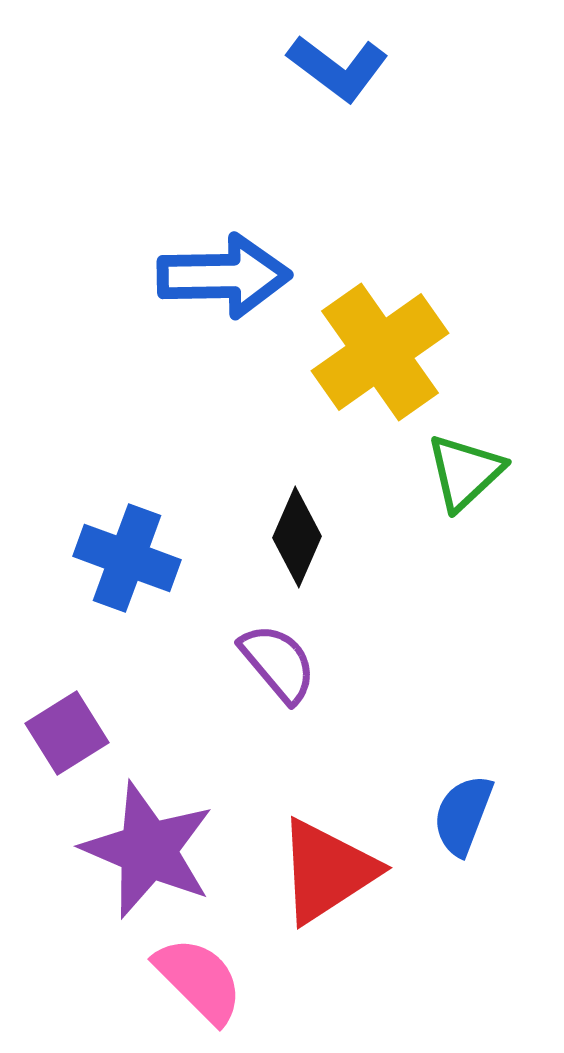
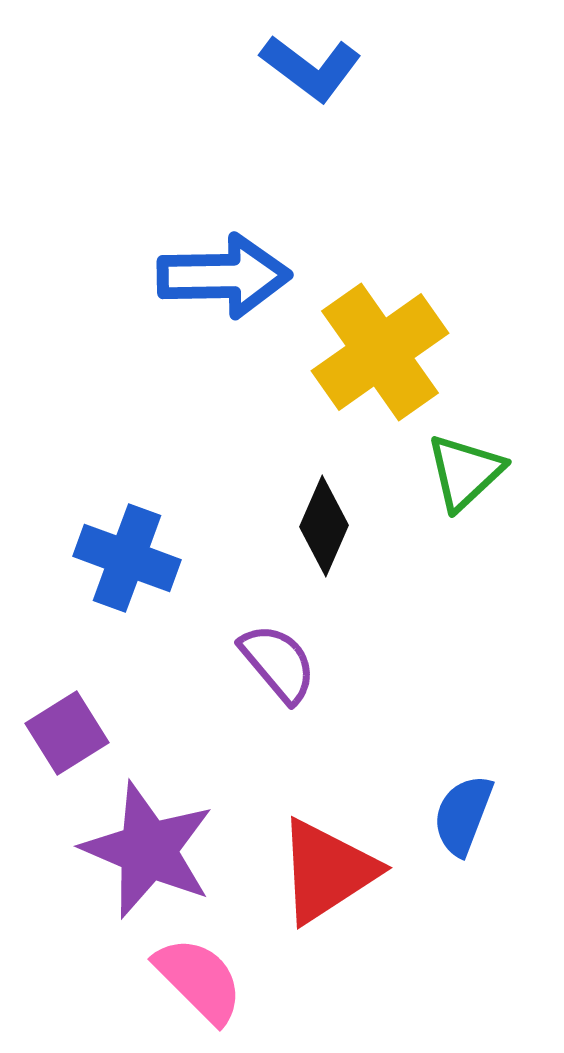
blue L-shape: moved 27 px left
black diamond: moved 27 px right, 11 px up
